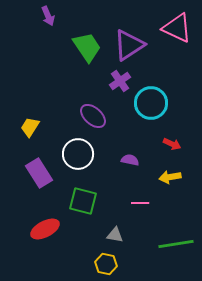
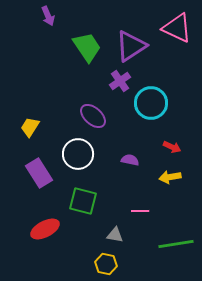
purple triangle: moved 2 px right, 1 px down
red arrow: moved 3 px down
pink line: moved 8 px down
